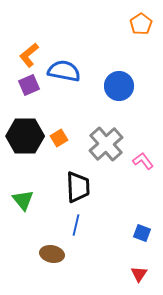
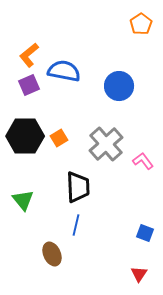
blue square: moved 3 px right
brown ellipse: rotated 55 degrees clockwise
